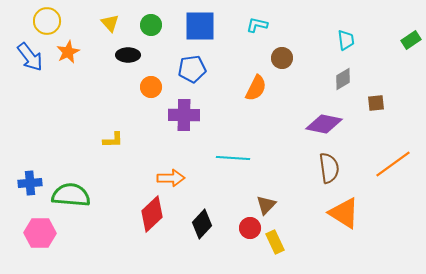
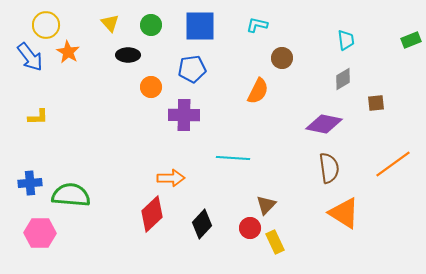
yellow circle: moved 1 px left, 4 px down
green rectangle: rotated 12 degrees clockwise
orange star: rotated 15 degrees counterclockwise
orange semicircle: moved 2 px right, 3 px down
yellow L-shape: moved 75 px left, 23 px up
